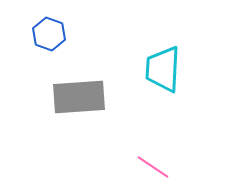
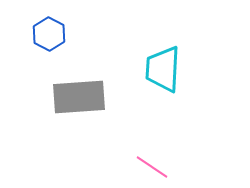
blue hexagon: rotated 8 degrees clockwise
pink line: moved 1 px left
